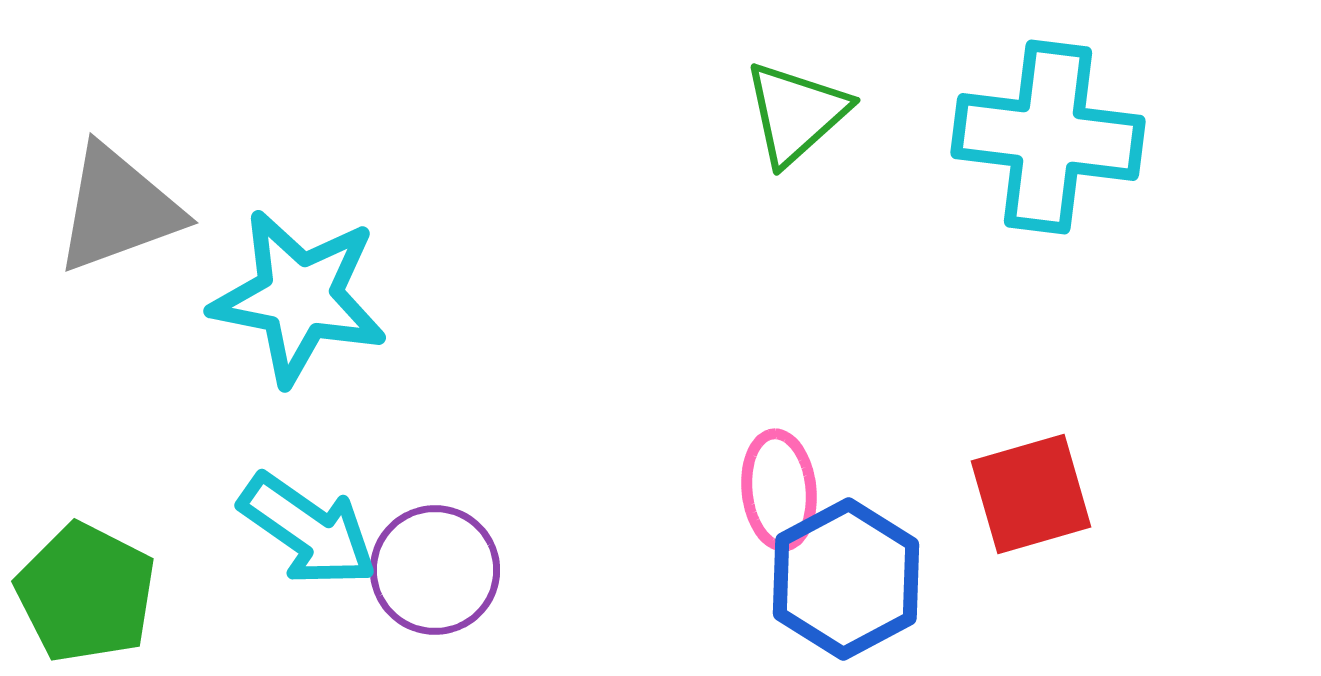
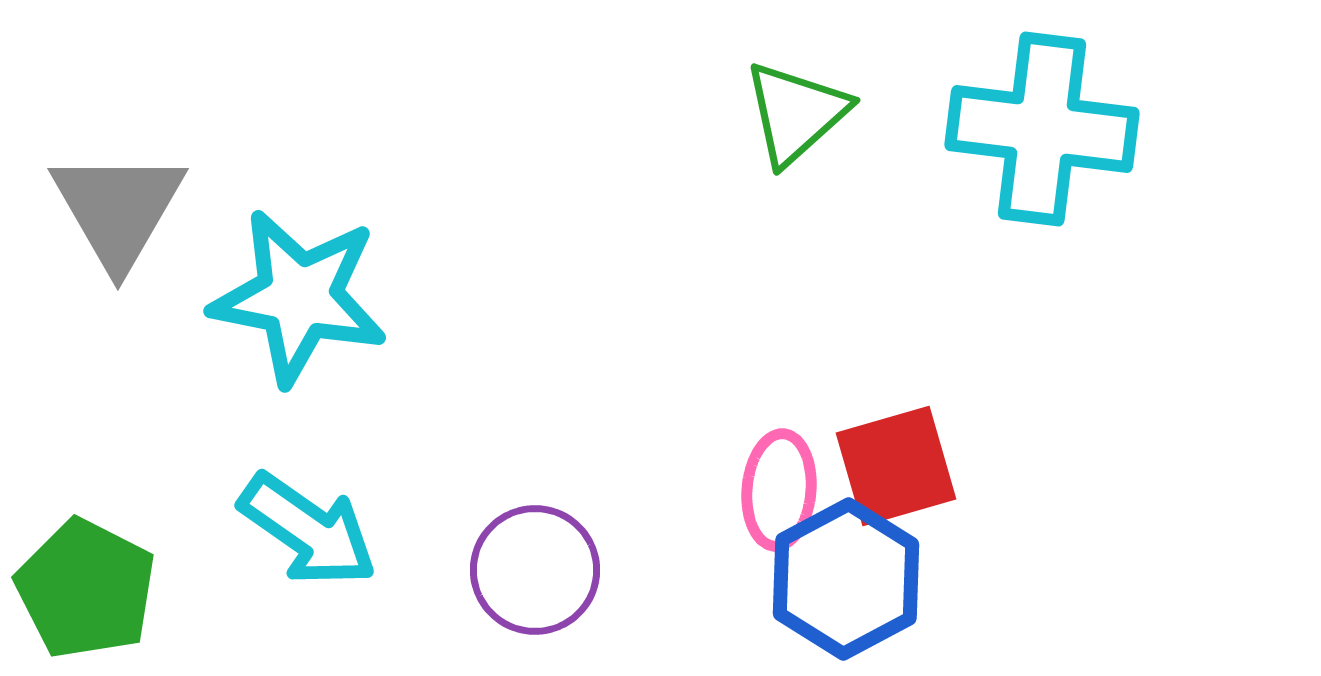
cyan cross: moved 6 px left, 8 px up
gray triangle: rotated 40 degrees counterclockwise
pink ellipse: rotated 11 degrees clockwise
red square: moved 135 px left, 28 px up
purple circle: moved 100 px right
green pentagon: moved 4 px up
